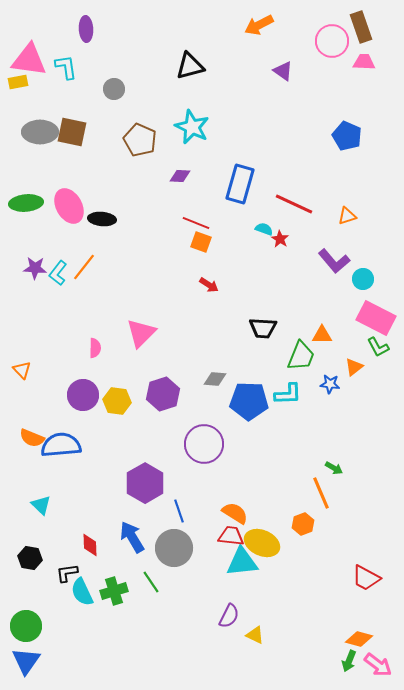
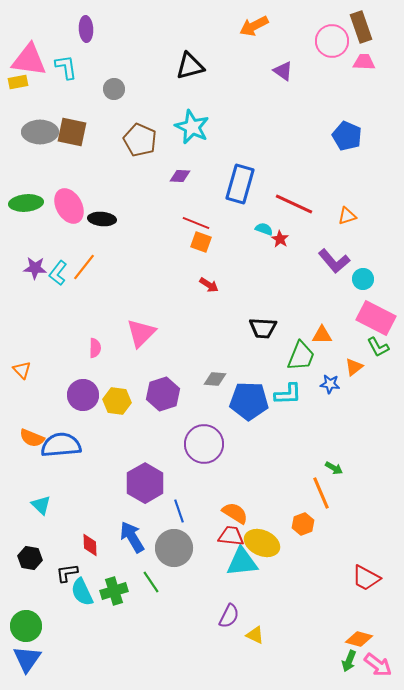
orange arrow at (259, 25): moved 5 px left, 1 px down
blue triangle at (26, 661): moved 1 px right, 2 px up
